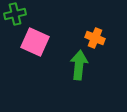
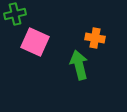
orange cross: rotated 12 degrees counterclockwise
green arrow: rotated 20 degrees counterclockwise
